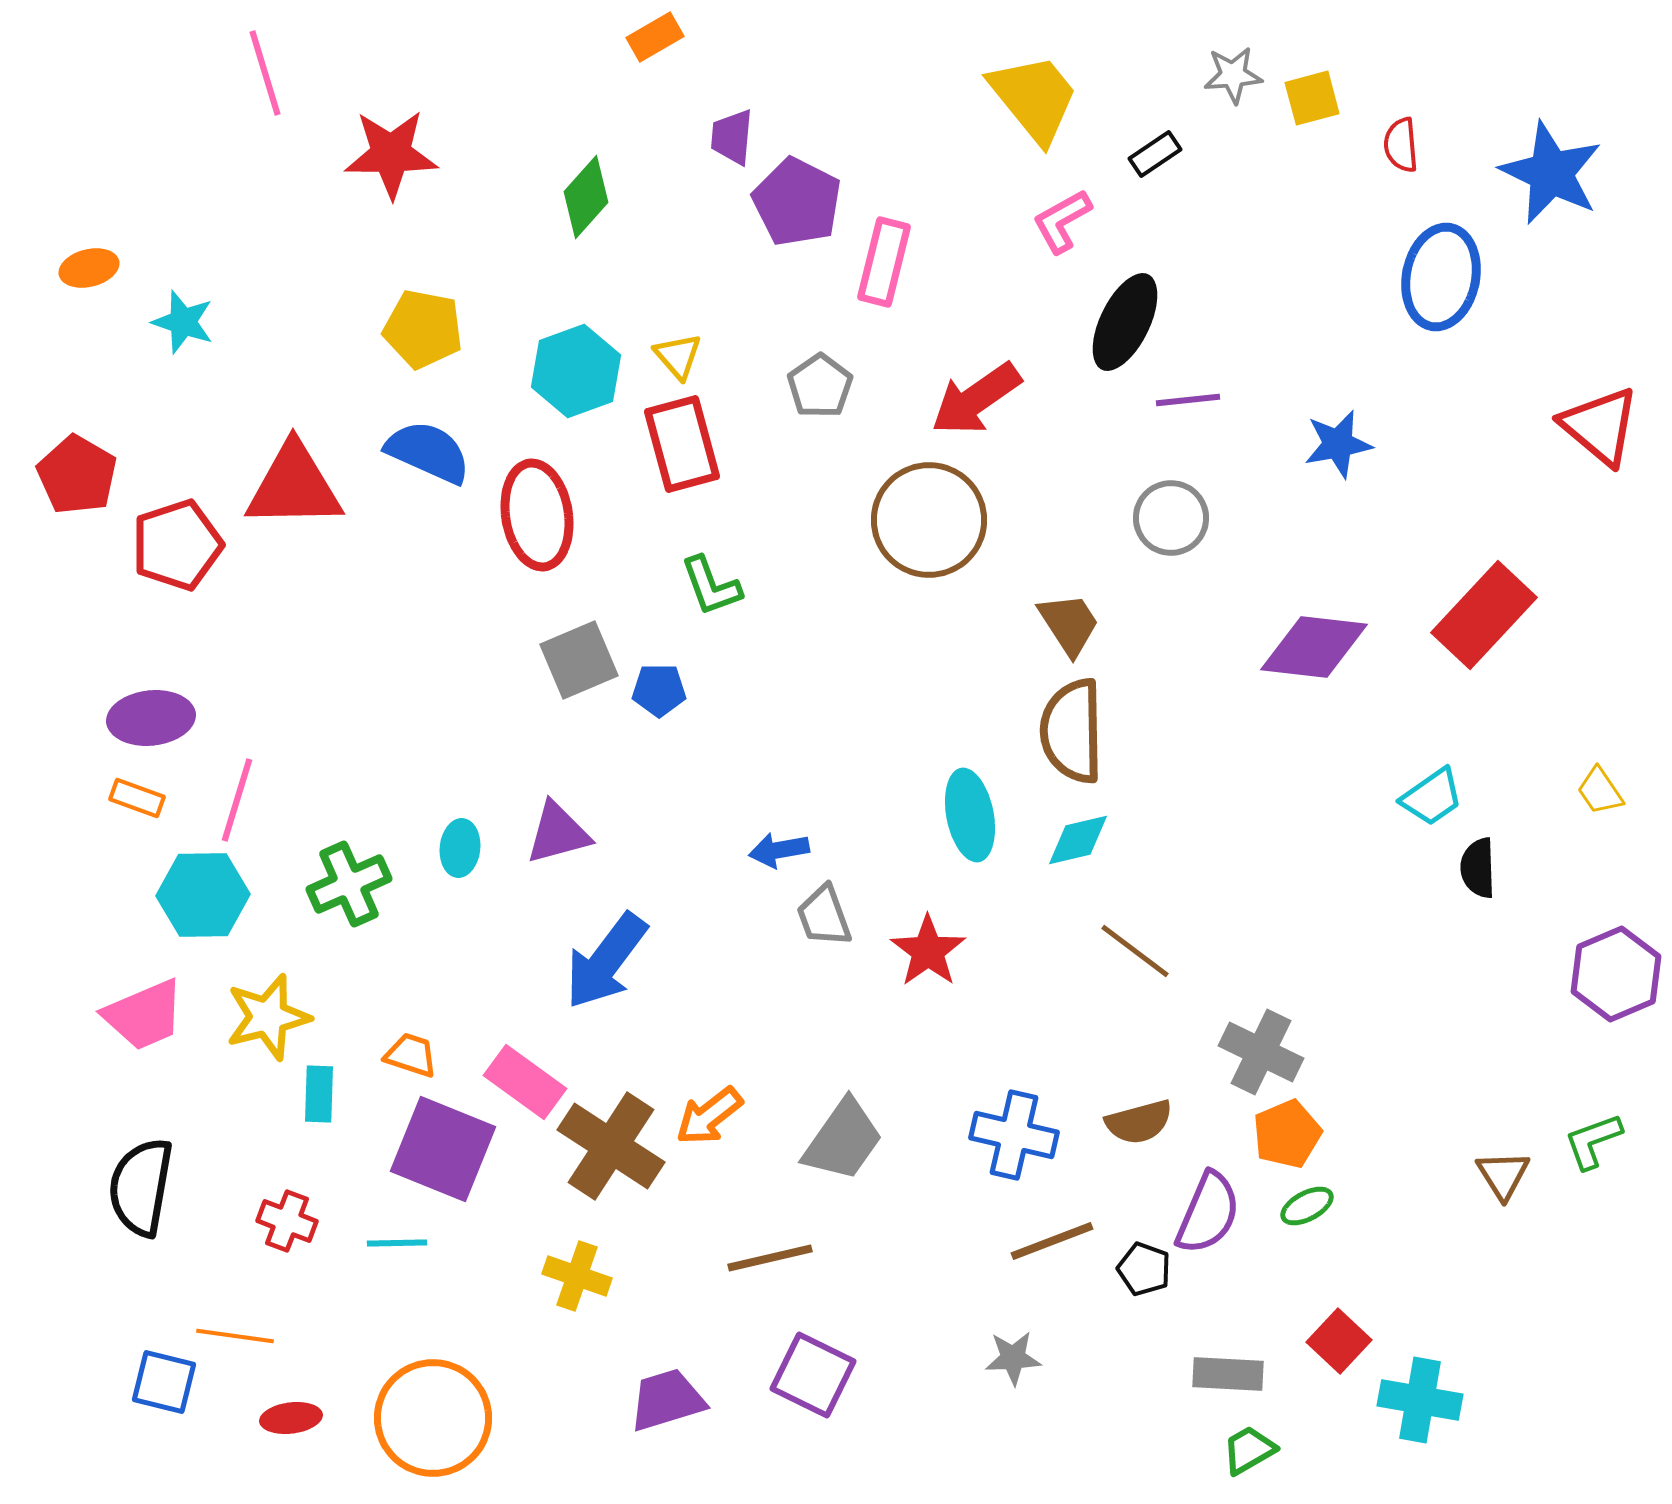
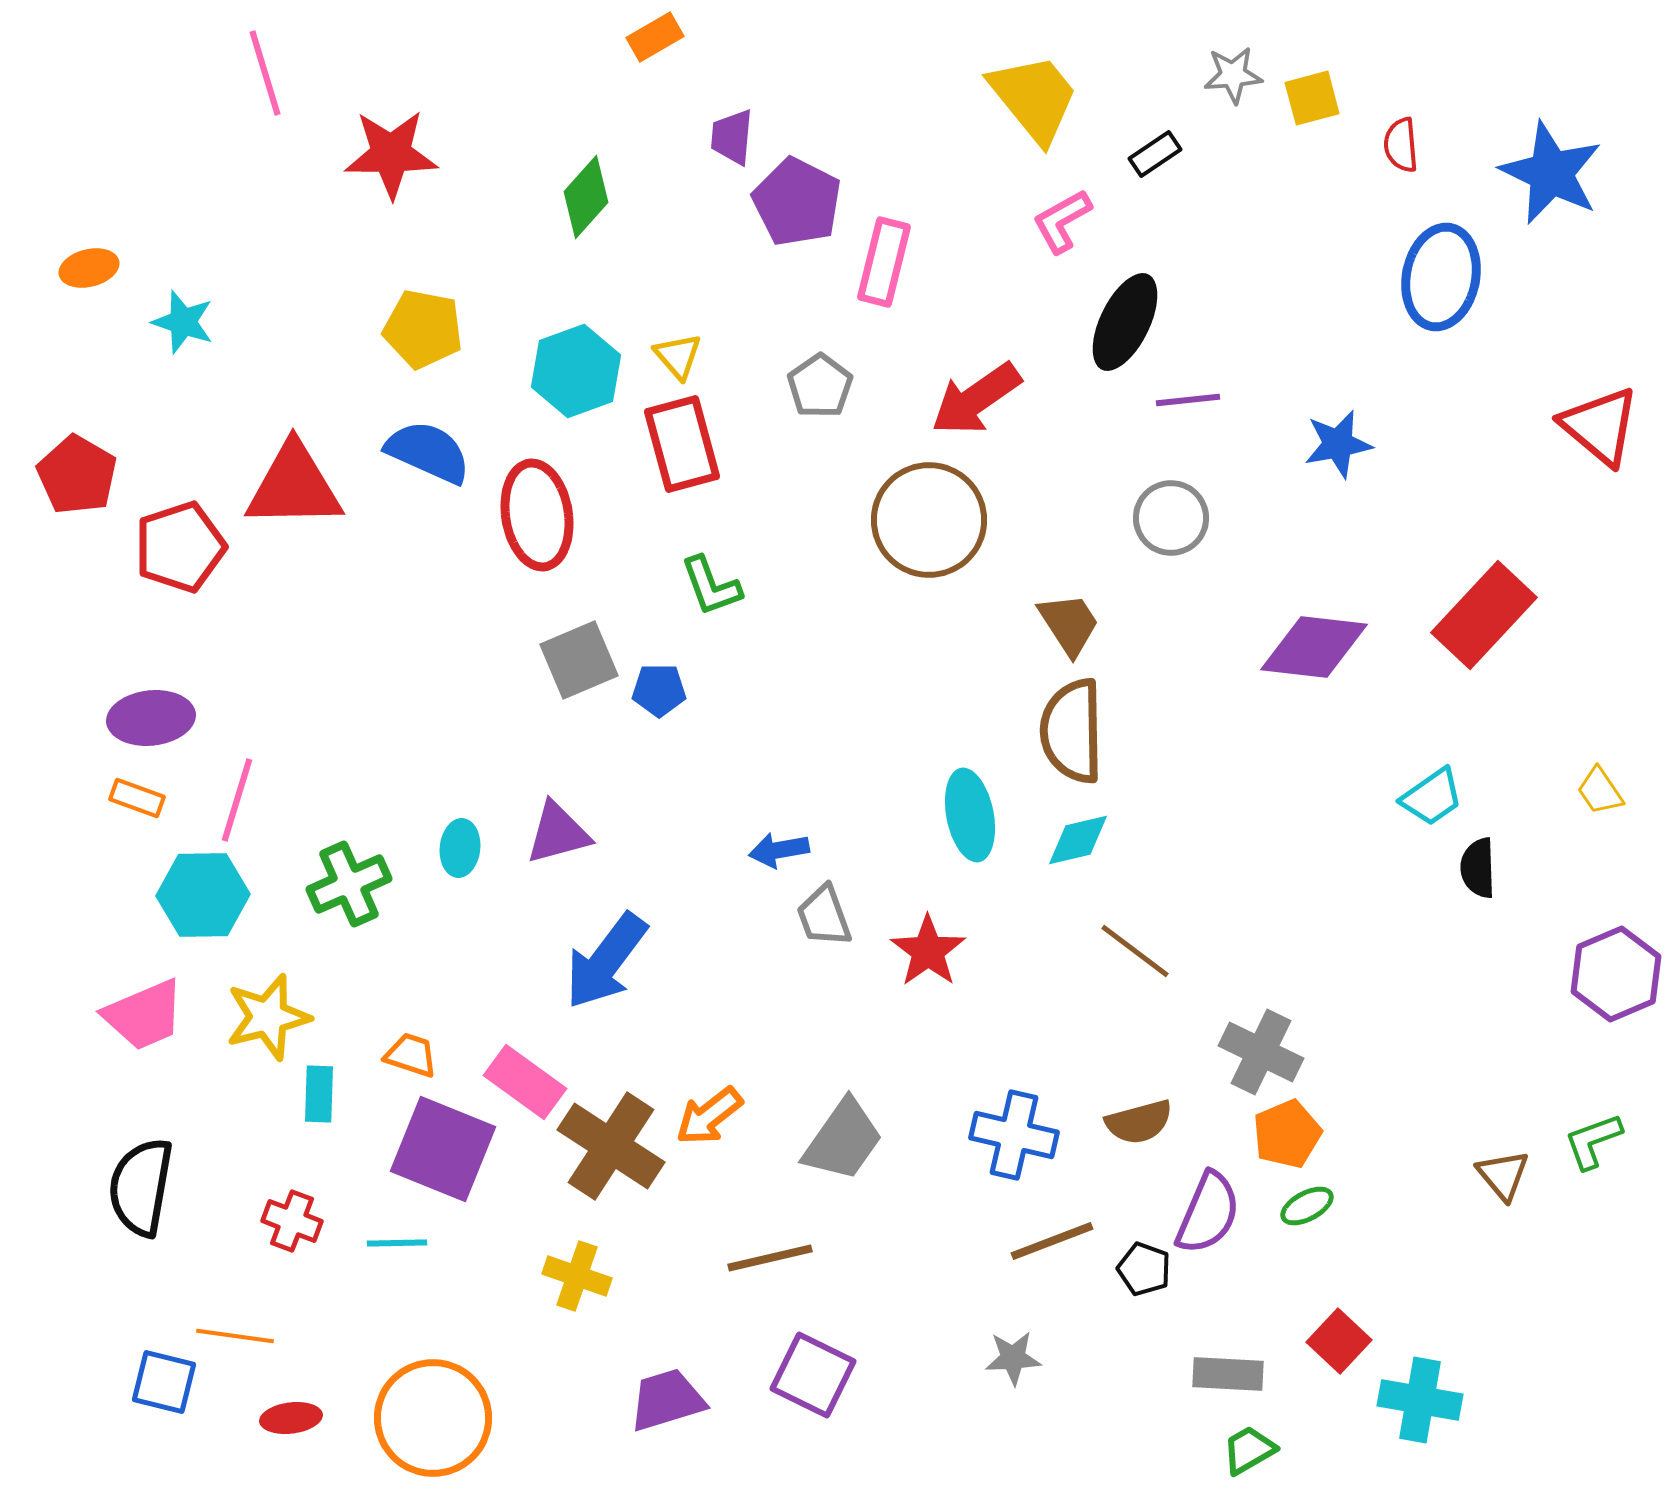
red pentagon at (177, 545): moved 3 px right, 2 px down
brown triangle at (1503, 1175): rotated 8 degrees counterclockwise
red cross at (287, 1221): moved 5 px right
